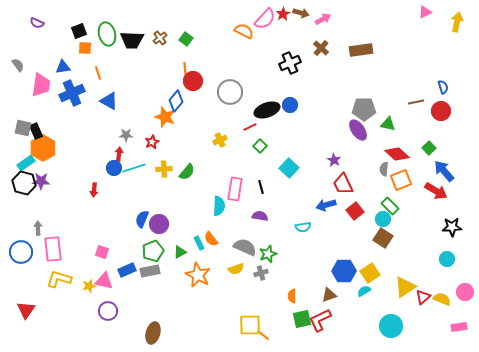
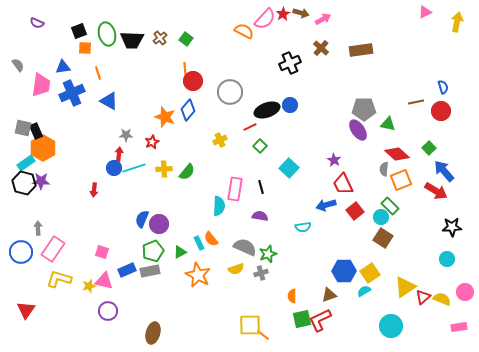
blue diamond at (176, 101): moved 12 px right, 9 px down
cyan circle at (383, 219): moved 2 px left, 2 px up
pink rectangle at (53, 249): rotated 40 degrees clockwise
